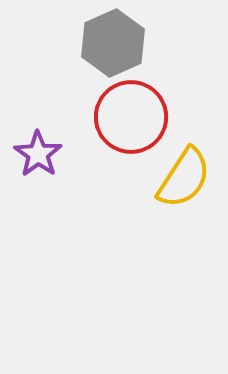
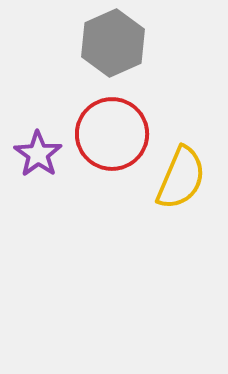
red circle: moved 19 px left, 17 px down
yellow semicircle: moved 3 px left; rotated 10 degrees counterclockwise
